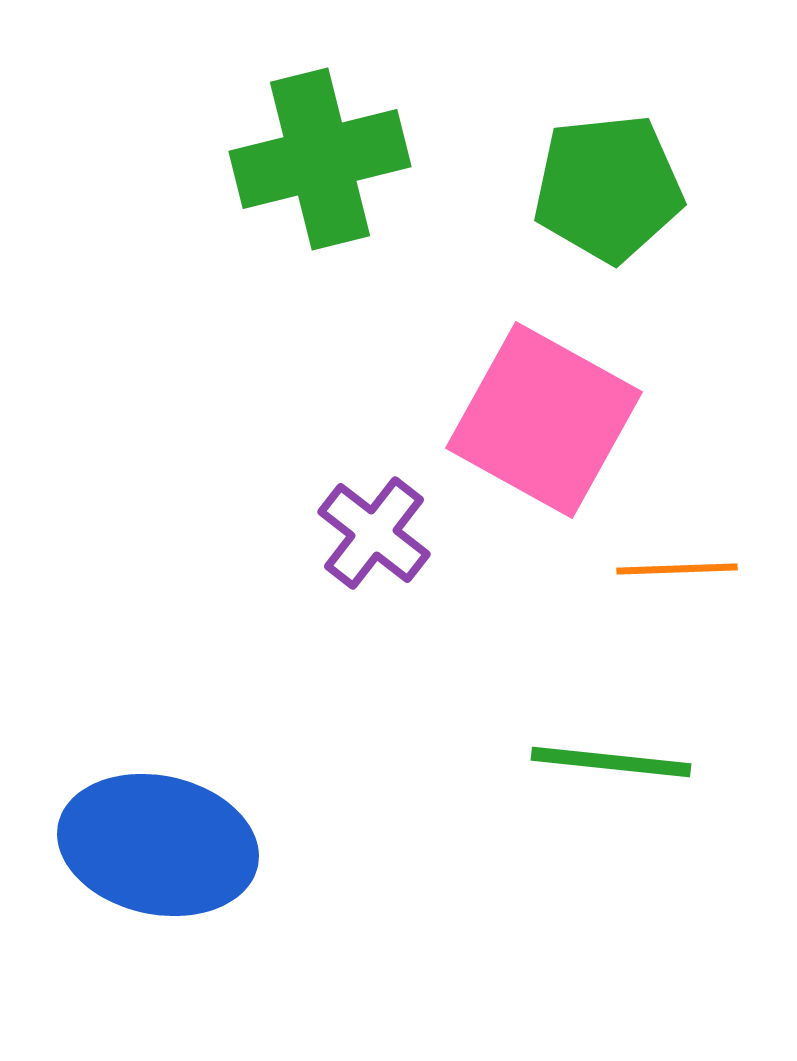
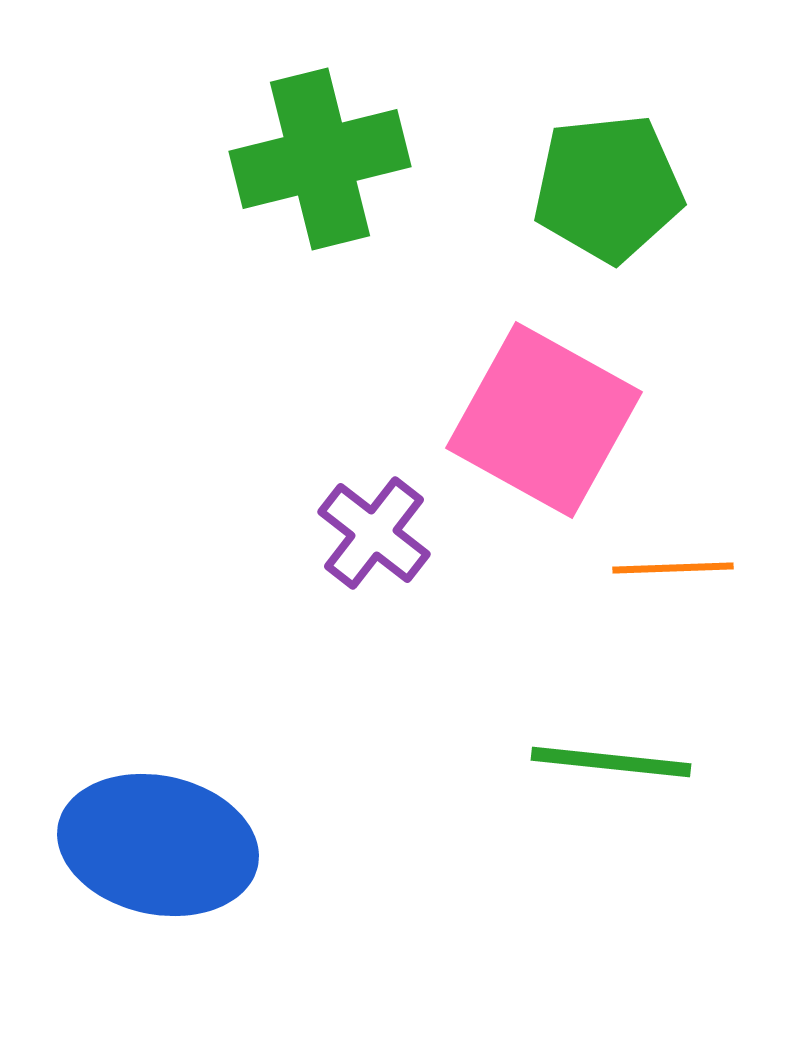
orange line: moved 4 px left, 1 px up
